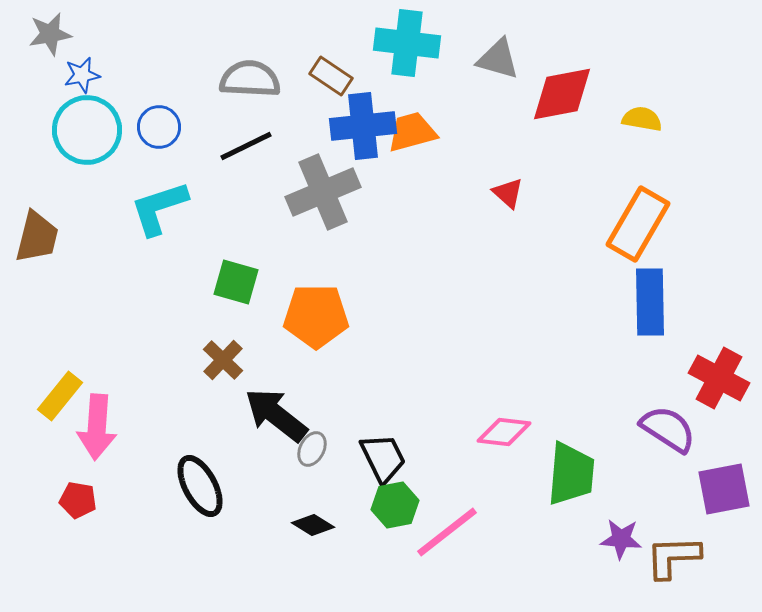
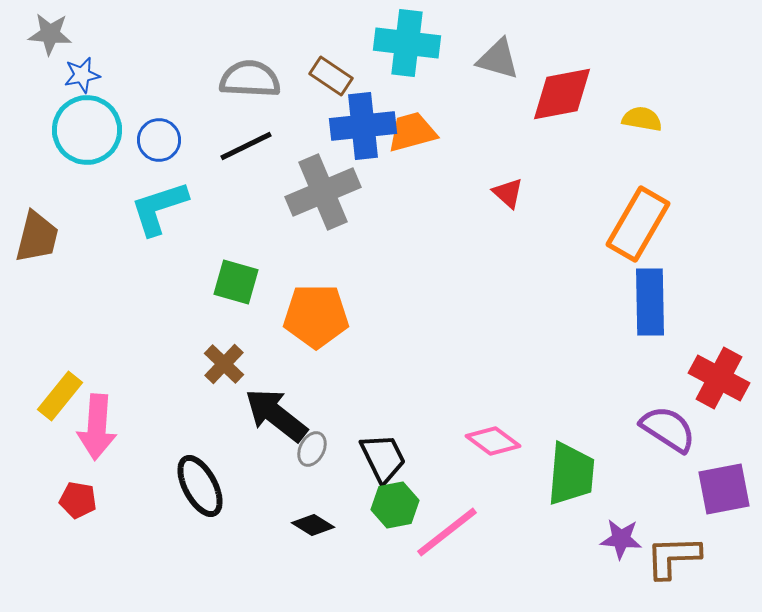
gray star: rotated 15 degrees clockwise
blue circle: moved 13 px down
brown cross: moved 1 px right, 4 px down
pink diamond: moved 11 px left, 9 px down; rotated 30 degrees clockwise
